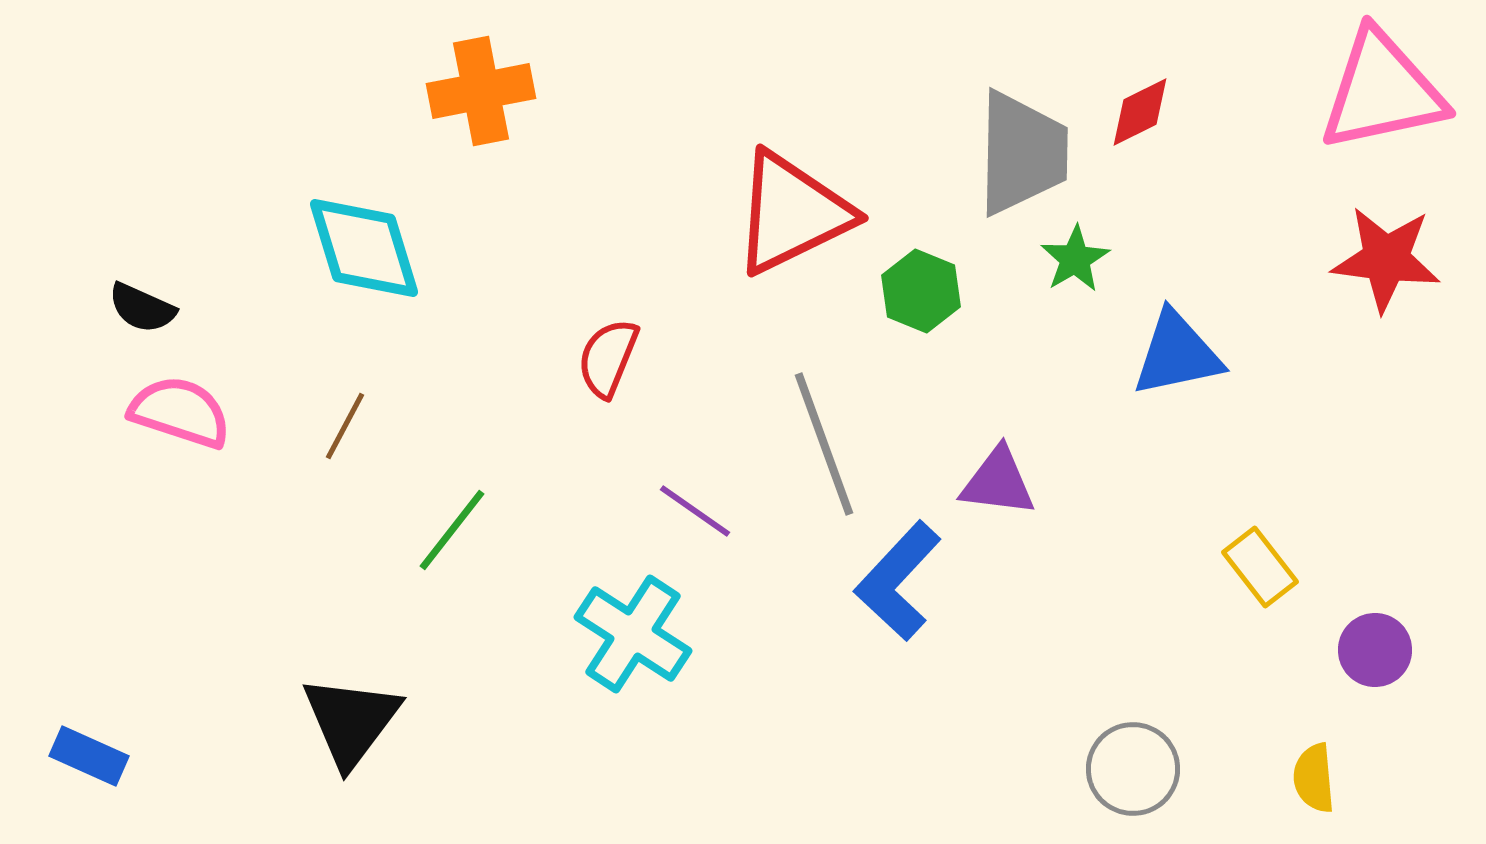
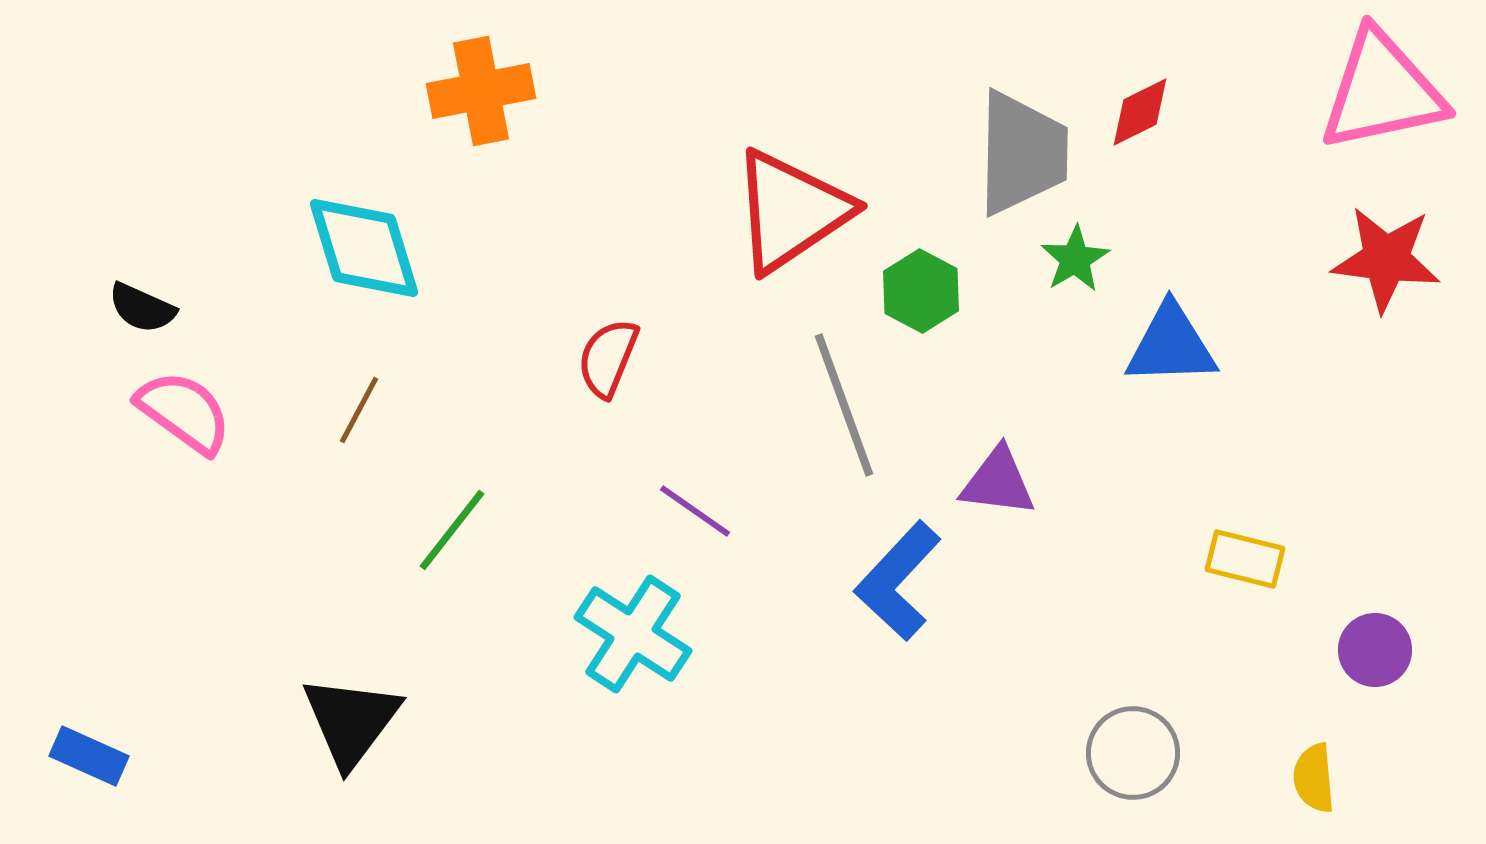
red triangle: moved 1 px left, 2 px up; rotated 8 degrees counterclockwise
green hexagon: rotated 6 degrees clockwise
blue triangle: moved 6 px left, 9 px up; rotated 10 degrees clockwise
pink semicircle: moved 4 px right; rotated 18 degrees clockwise
brown line: moved 14 px right, 16 px up
gray line: moved 20 px right, 39 px up
yellow rectangle: moved 15 px left, 8 px up; rotated 38 degrees counterclockwise
gray circle: moved 16 px up
